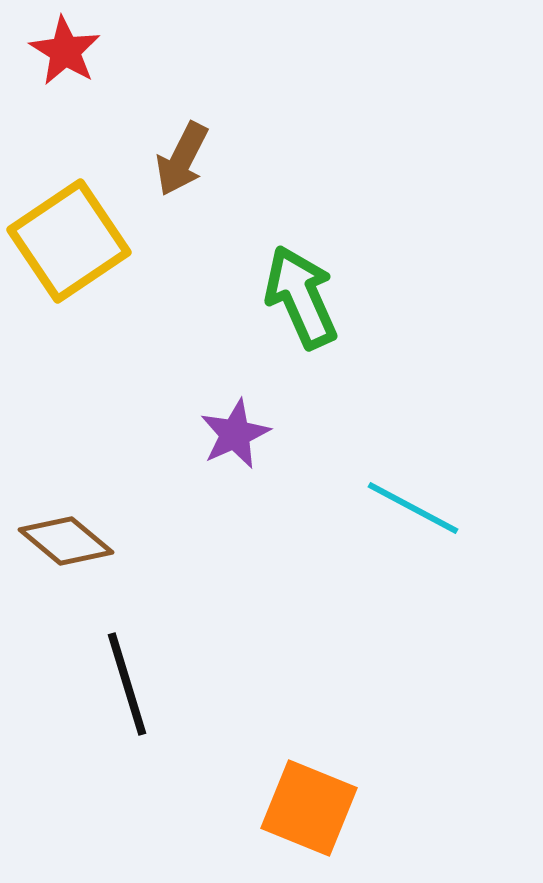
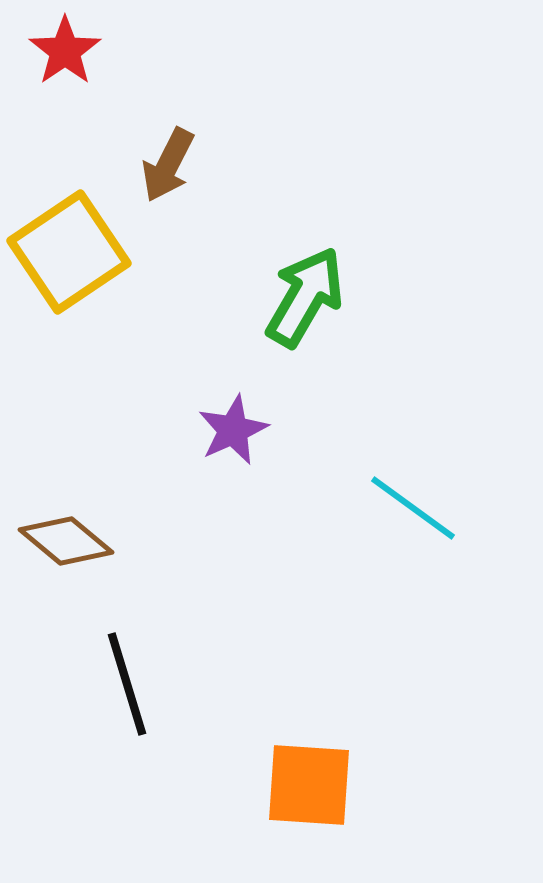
red star: rotated 6 degrees clockwise
brown arrow: moved 14 px left, 6 px down
yellow square: moved 11 px down
green arrow: moved 4 px right; rotated 54 degrees clockwise
purple star: moved 2 px left, 4 px up
cyan line: rotated 8 degrees clockwise
orange square: moved 23 px up; rotated 18 degrees counterclockwise
